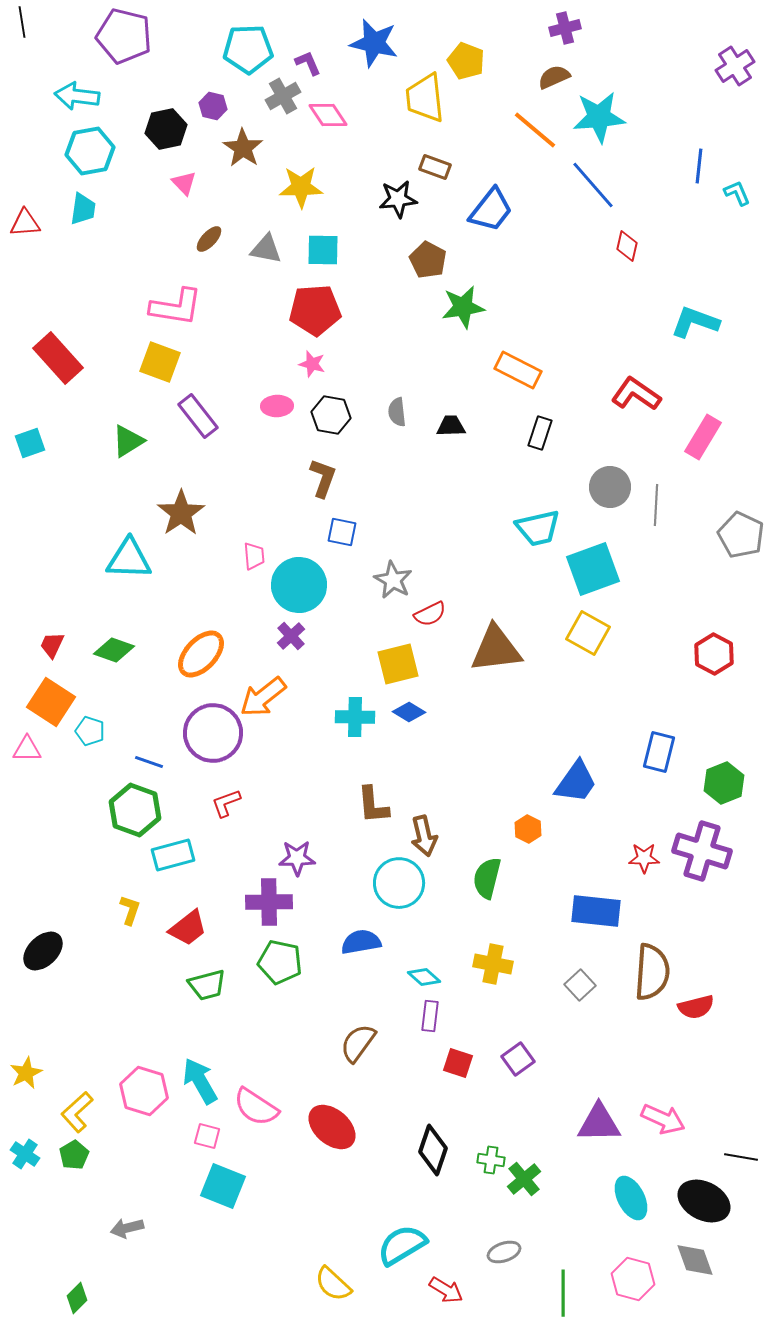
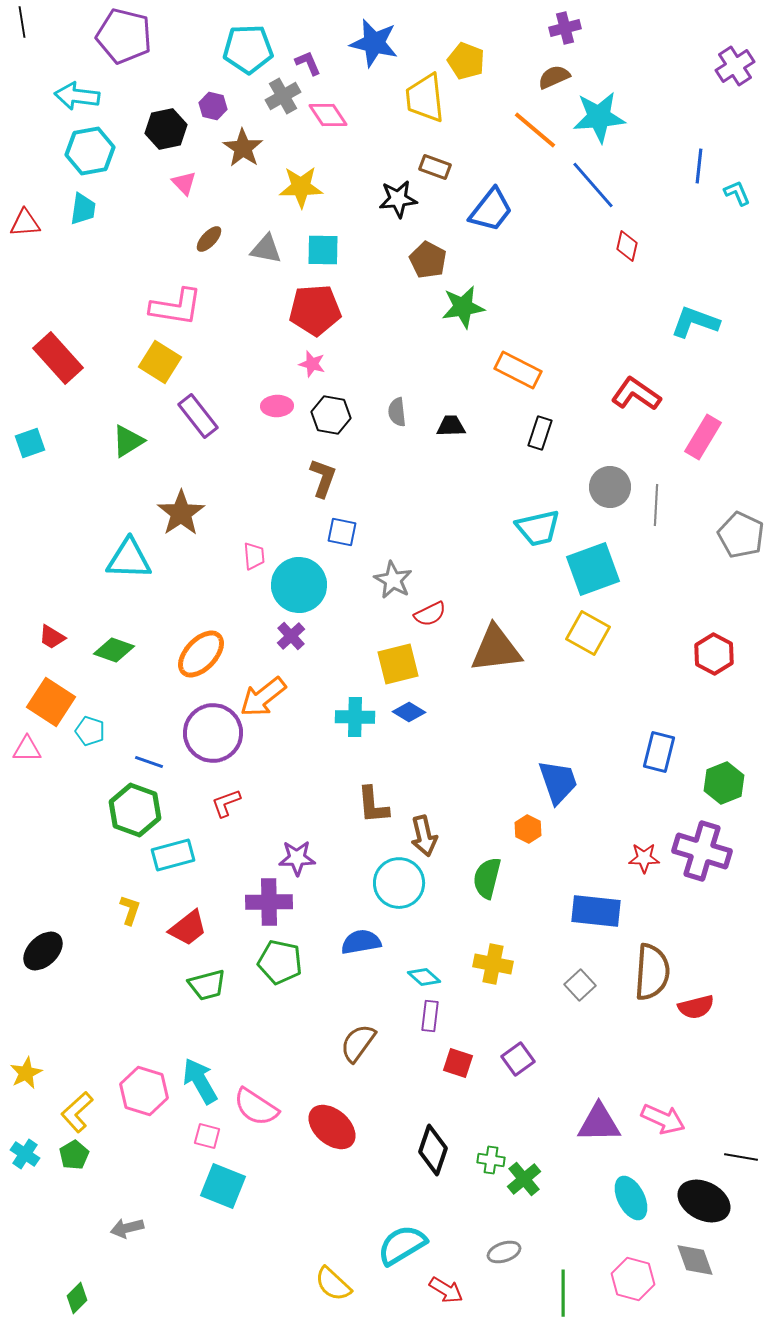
yellow square at (160, 362): rotated 12 degrees clockwise
red trapezoid at (52, 645): moved 8 px up; rotated 84 degrees counterclockwise
blue trapezoid at (576, 782): moved 18 px left; rotated 54 degrees counterclockwise
